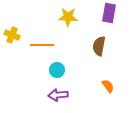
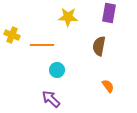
purple arrow: moved 7 px left, 4 px down; rotated 48 degrees clockwise
